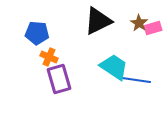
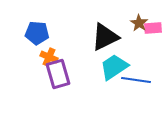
black triangle: moved 7 px right, 16 px down
pink rectangle: rotated 12 degrees clockwise
cyan trapezoid: rotated 68 degrees counterclockwise
purple rectangle: moved 1 px left, 5 px up
